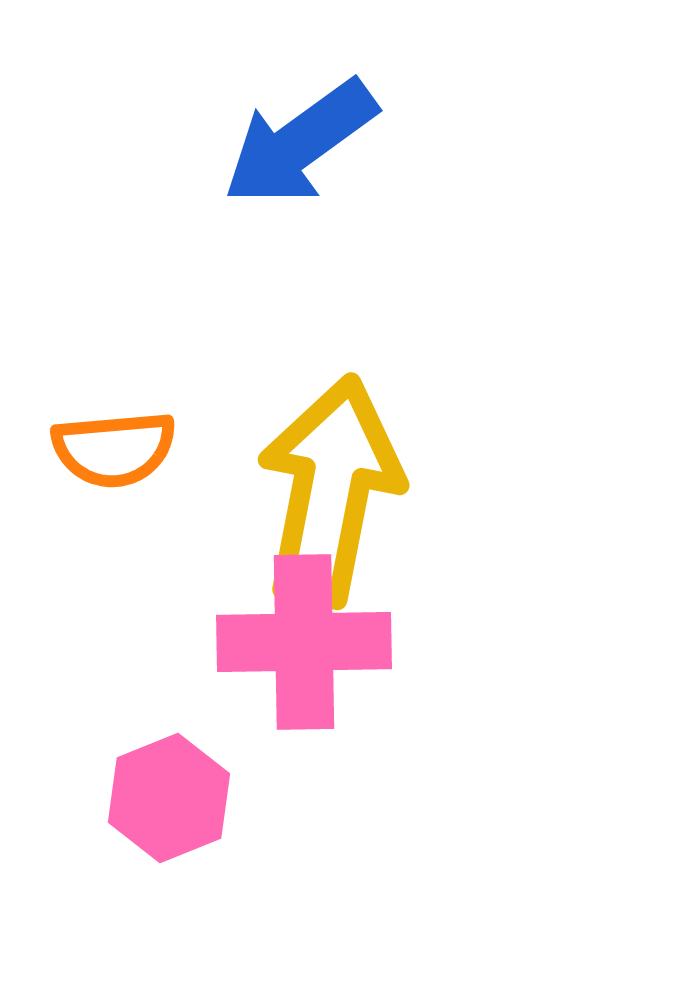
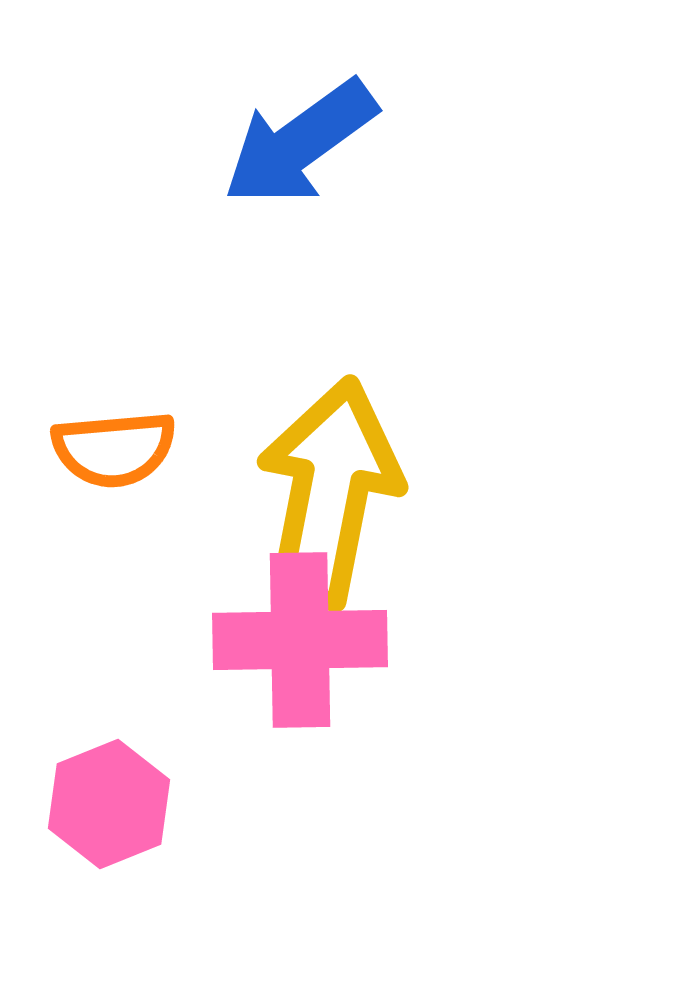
yellow arrow: moved 1 px left, 2 px down
pink cross: moved 4 px left, 2 px up
pink hexagon: moved 60 px left, 6 px down
